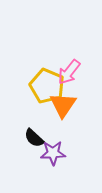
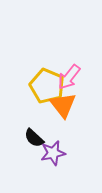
pink arrow: moved 5 px down
orange triangle: rotated 12 degrees counterclockwise
purple star: rotated 10 degrees counterclockwise
